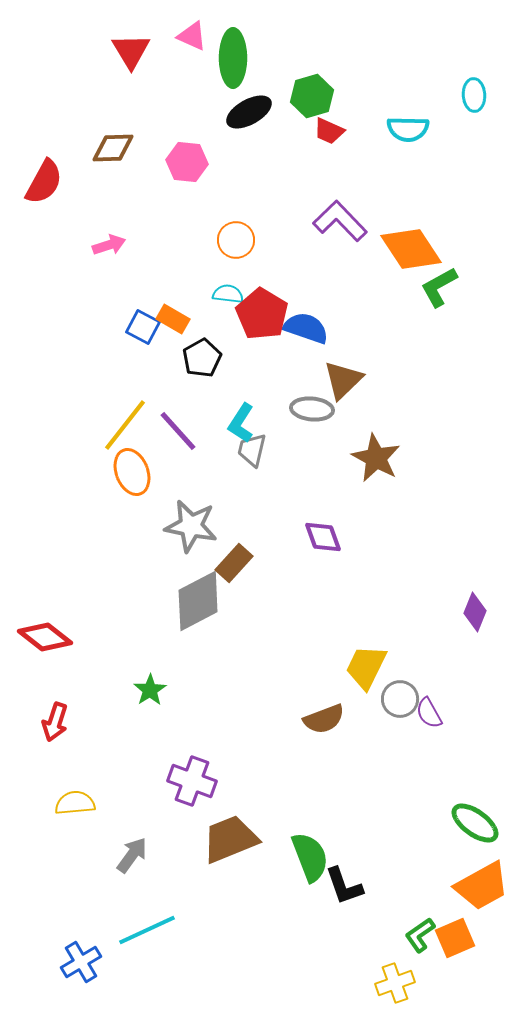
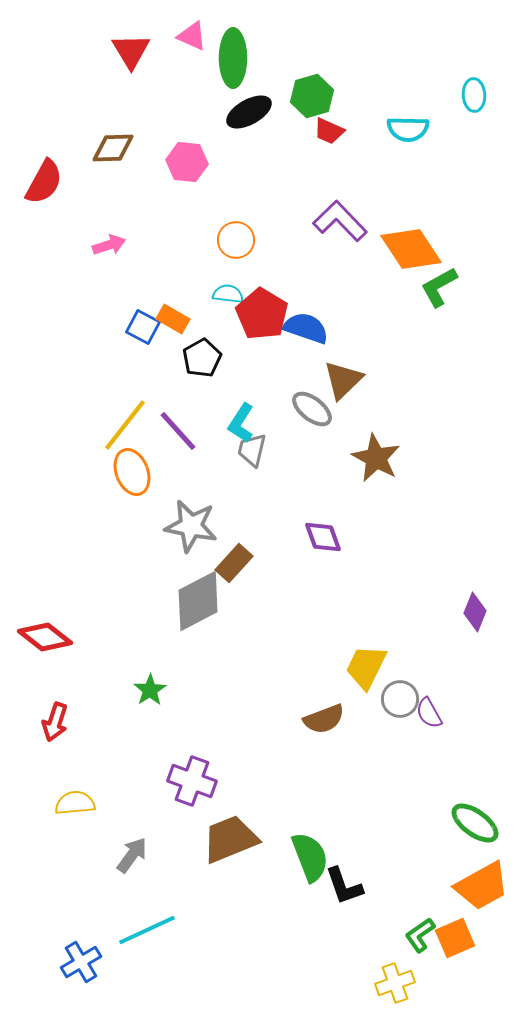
gray ellipse at (312, 409): rotated 33 degrees clockwise
